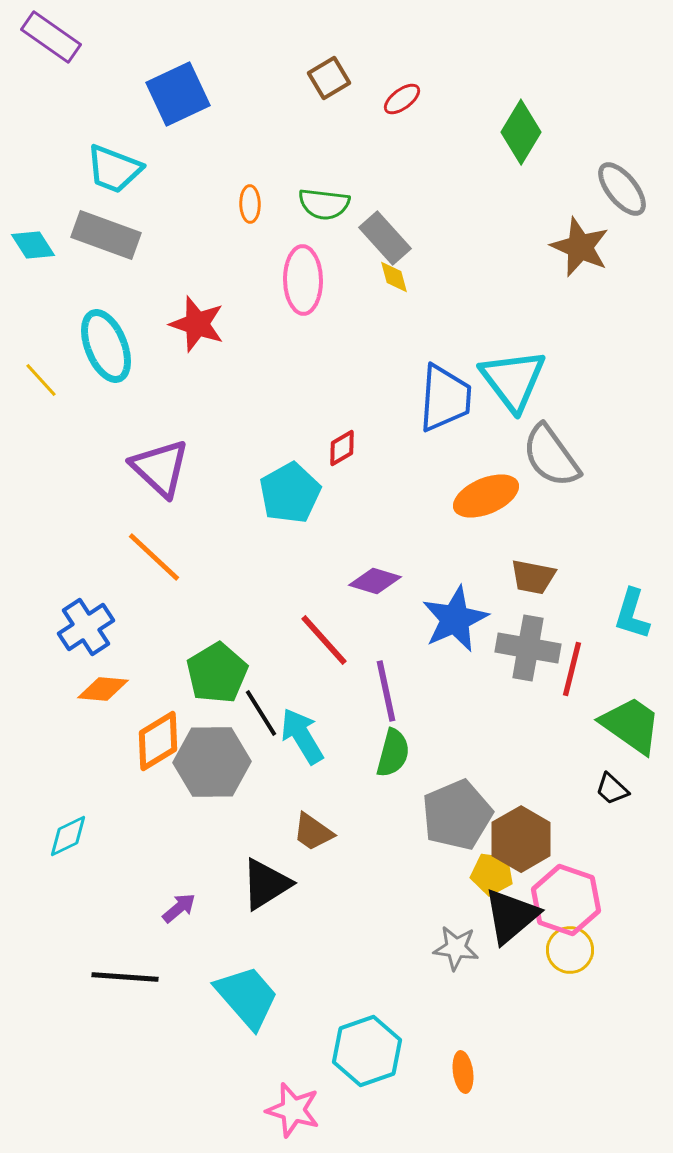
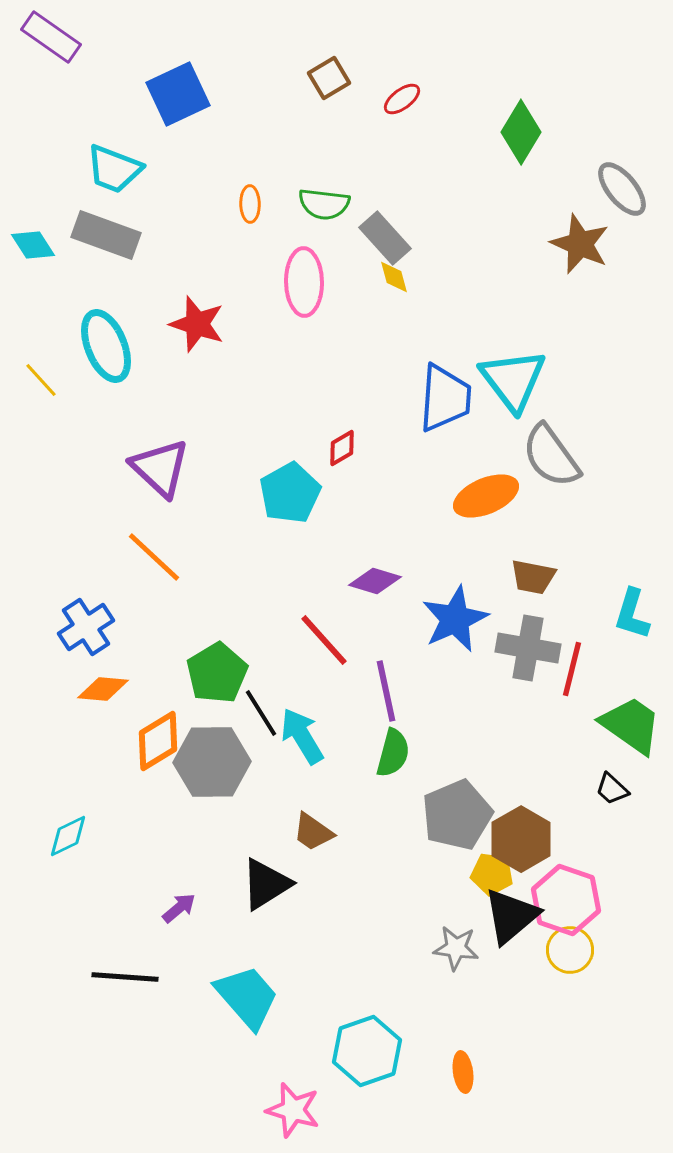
brown star at (580, 247): moved 3 px up
pink ellipse at (303, 280): moved 1 px right, 2 px down
